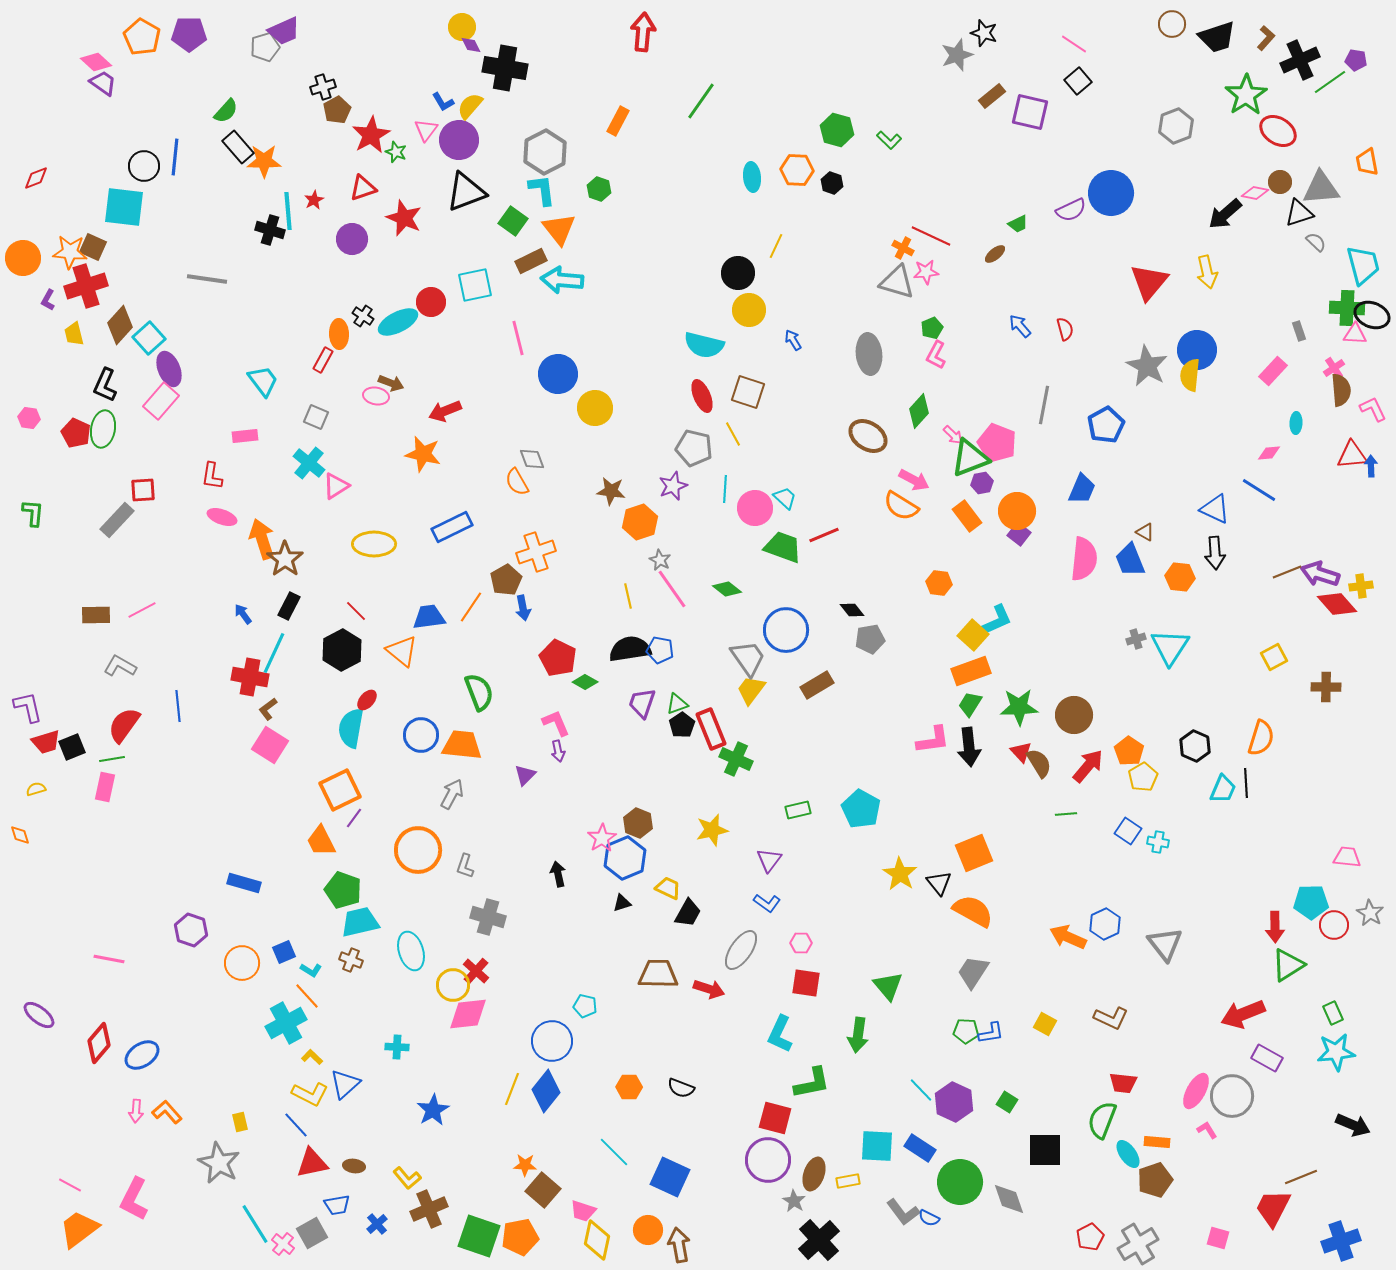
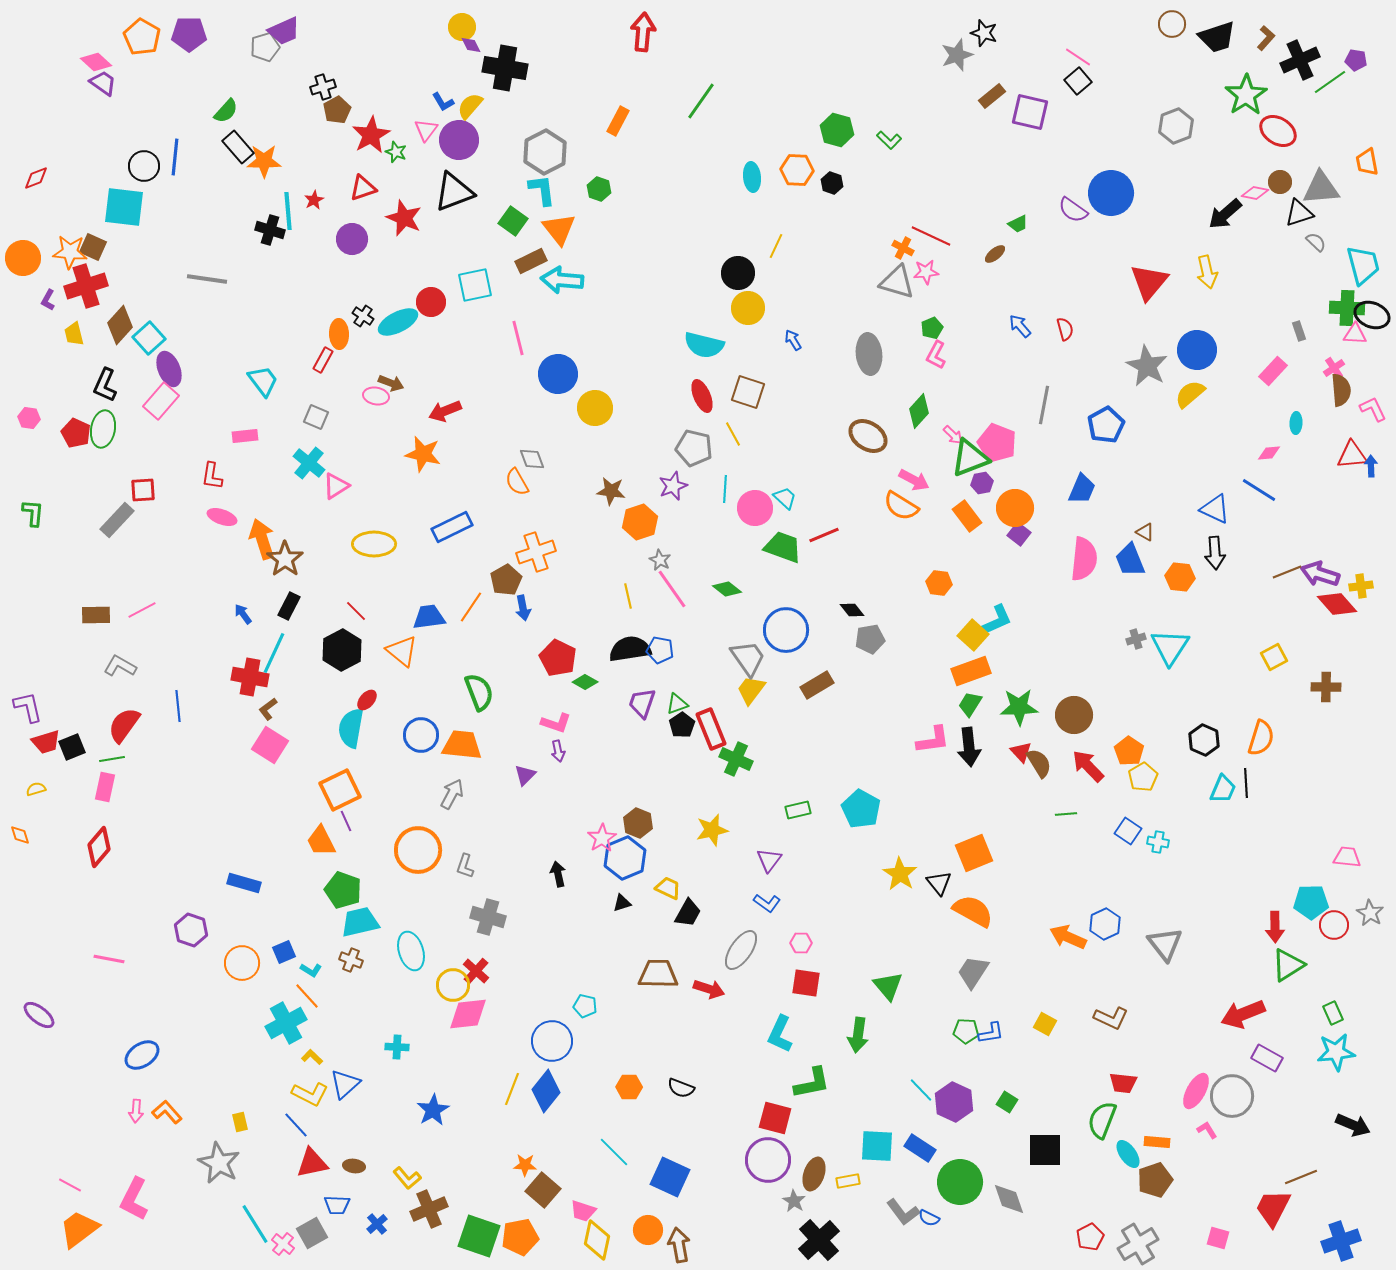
pink line at (1074, 44): moved 4 px right, 13 px down
black triangle at (466, 192): moved 12 px left
purple semicircle at (1071, 210): moved 2 px right; rotated 60 degrees clockwise
yellow circle at (749, 310): moved 1 px left, 2 px up
yellow semicircle at (1190, 375): moved 19 px down; rotated 44 degrees clockwise
orange circle at (1017, 511): moved 2 px left, 3 px up
pink L-shape at (556, 723): rotated 132 degrees clockwise
black hexagon at (1195, 746): moved 9 px right, 6 px up
red arrow at (1088, 766): rotated 84 degrees counterclockwise
purple line at (354, 818): moved 8 px left, 3 px down; rotated 60 degrees counterclockwise
red diamond at (99, 1043): moved 196 px up
blue trapezoid at (337, 1205): rotated 12 degrees clockwise
